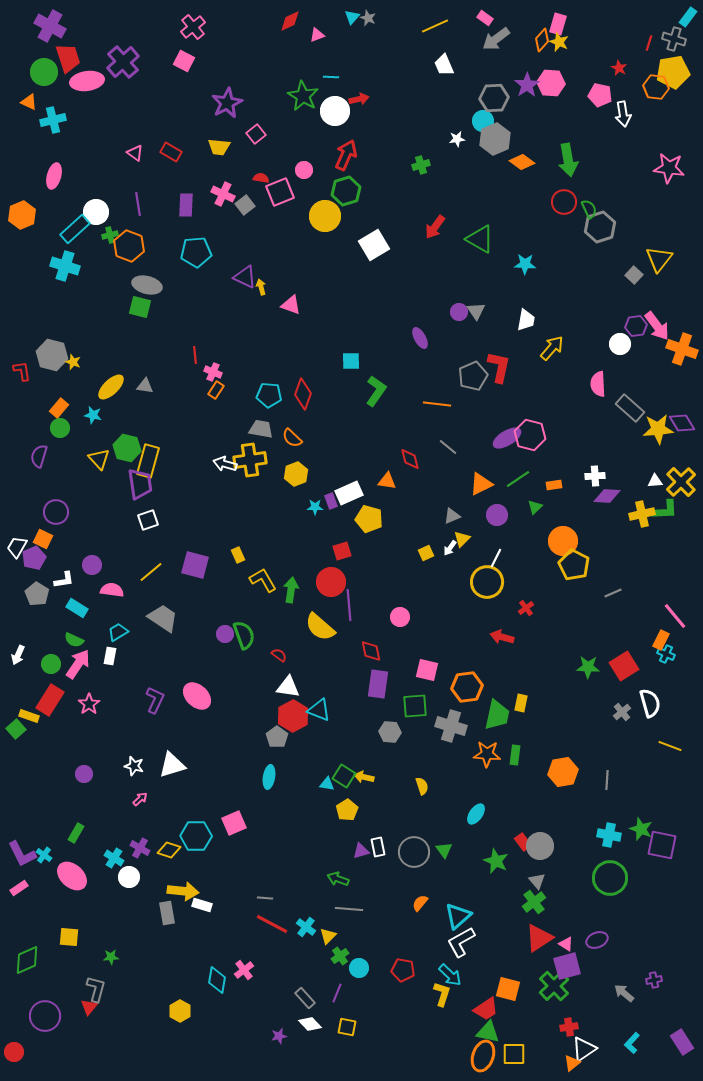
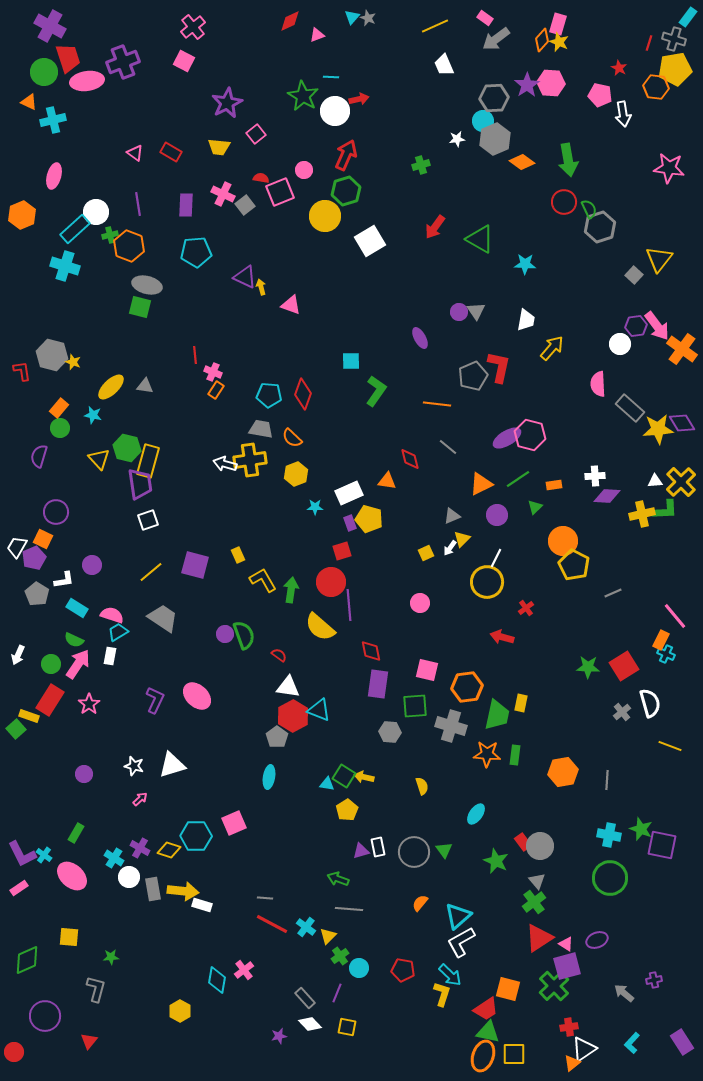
purple cross at (123, 62): rotated 20 degrees clockwise
yellow pentagon at (673, 72): moved 2 px right, 3 px up
white square at (374, 245): moved 4 px left, 4 px up
orange cross at (682, 349): rotated 16 degrees clockwise
purple rectangle at (331, 501): moved 19 px right, 22 px down
pink semicircle at (112, 590): moved 25 px down; rotated 10 degrees clockwise
pink circle at (400, 617): moved 20 px right, 14 px up
gray rectangle at (167, 913): moved 14 px left, 24 px up
red triangle at (89, 1007): moved 34 px down
